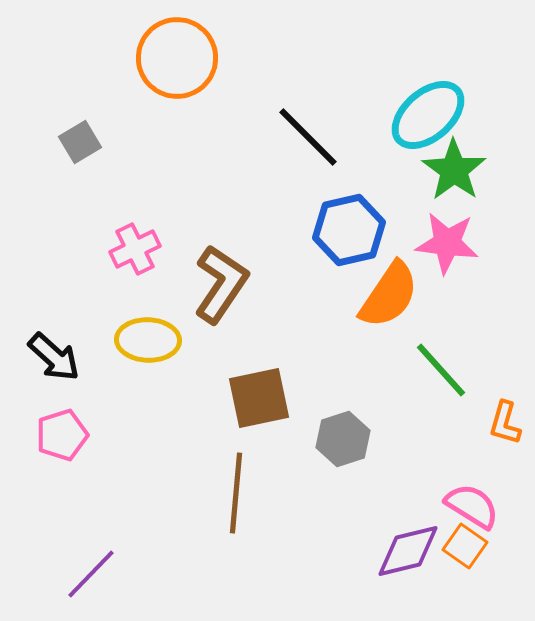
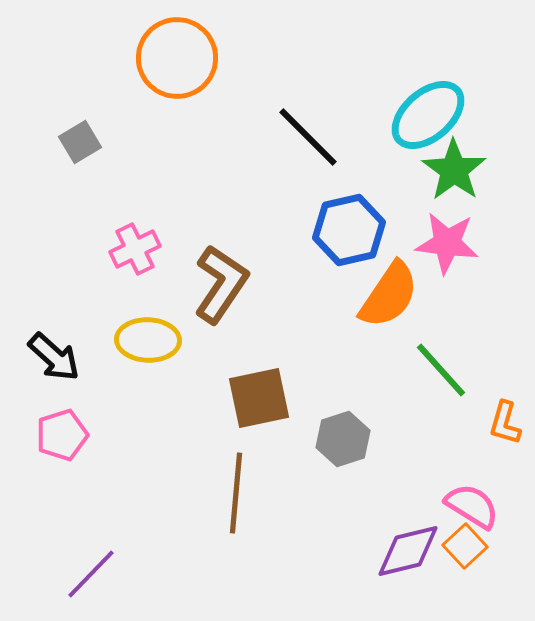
orange square: rotated 12 degrees clockwise
